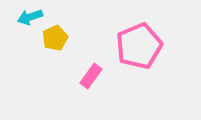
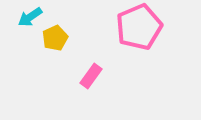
cyan arrow: rotated 15 degrees counterclockwise
pink pentagon: moved 19 px up
